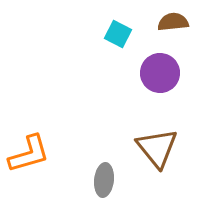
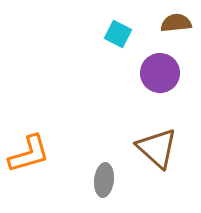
brown semicircle: moved 3 px right, 1 px down
brown triangle: rotated 9 degrees counterclockwise
